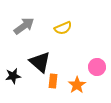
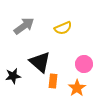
pink circle: moved 13 px left, 3 px up
orange star: moved 3 px down
